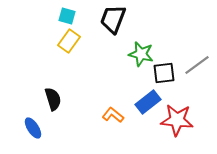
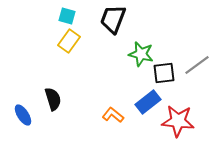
red star: moved 1 px right, 1 px down
blue ellipse: moved 10 px left, 13 px up
